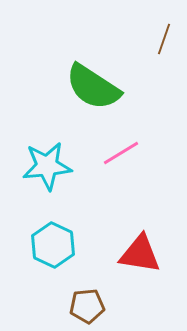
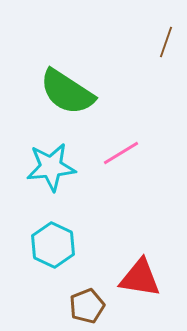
brown line: moved 2 px right, 3 px down
green semicircle: moved 26 px left, 5 px down
cyan star: moved 4 px right, 1 px down
red triangle: moved 24 px down
brown pentagon: rotated 16 degrees counterclockwise
